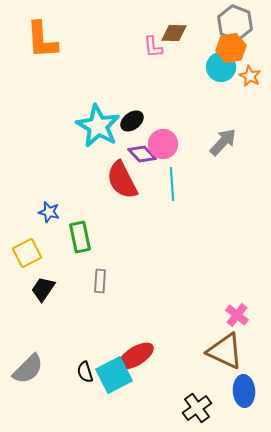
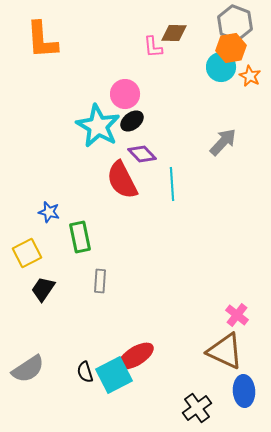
pink circle: moved 38 px left, 50 px up
gray semicircle: rotated 12 degrees clockwise
